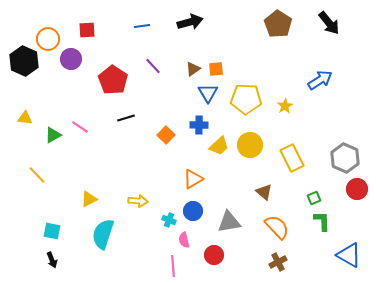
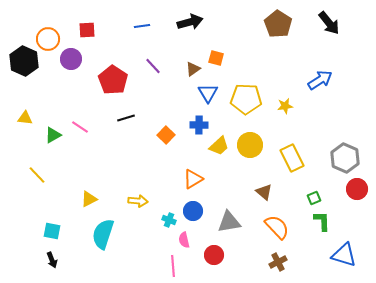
orange square at (216, 69): moved 11 px up; rotated 21 degrees clockwise
yellow star at (285, 106): rotated 21 degrees clockwise
blue triangle at (349, 255): moved 5 px left; rotated 12 degrees counterclockwise
